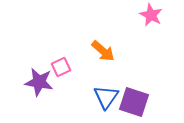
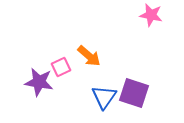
pink star: rotated 15 degrees counterclockwise
orange arrow: moved 14 px left, 5 px down
blue triangle: moved 2 px left
purple square: moved 9 px up
